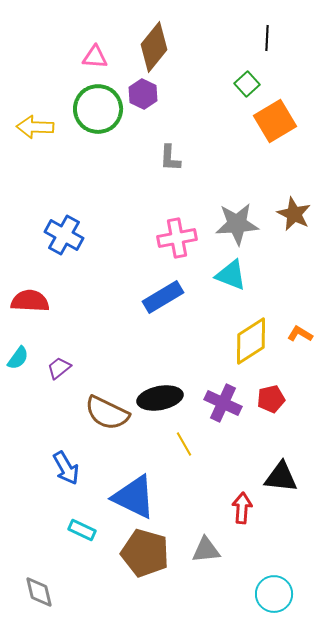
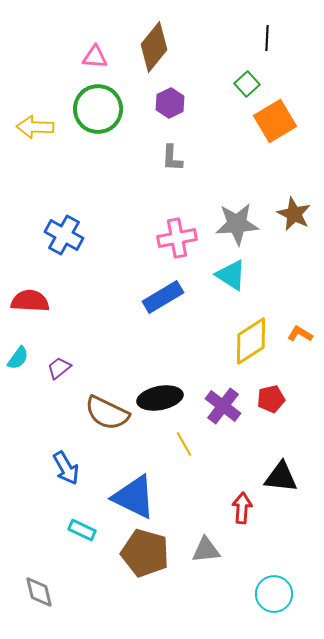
purple hexagon: moved 27 px right, 9 px down; rotated 8 degrees clockwise
gray L-shape: moved 2 px right
cyan triangle: rotated 12 degrees clockwise
purple cross: moved 3 px down; rotated 12 degrees clockwise
